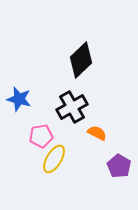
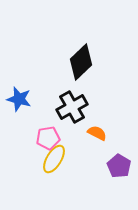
black diamond: moved 2 px down
pink pentagon: moved 7 px right, 2 px down
